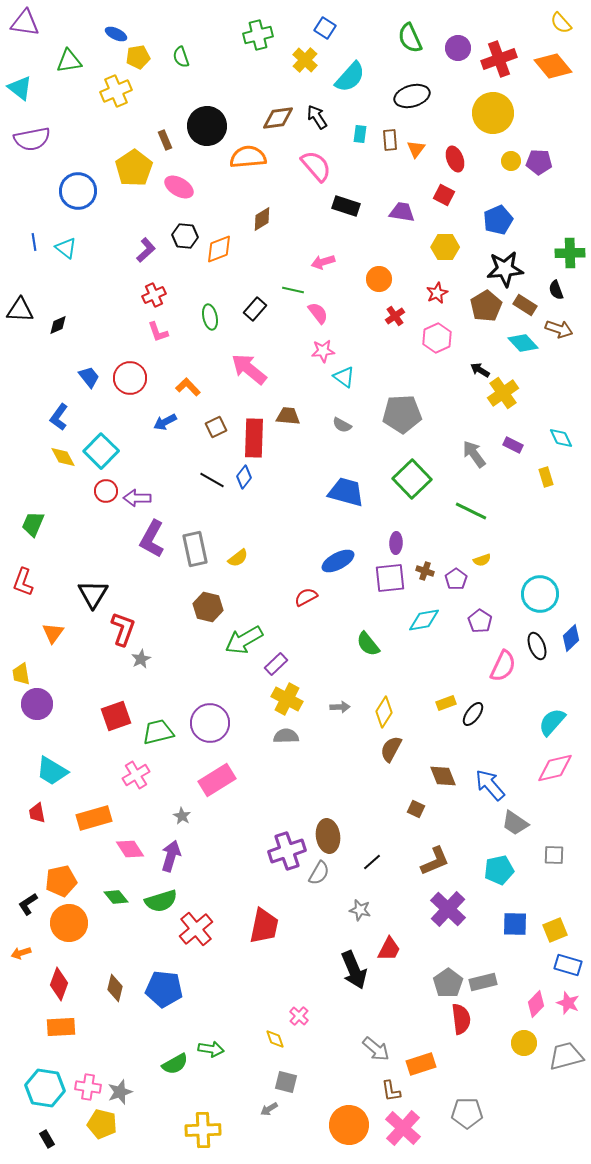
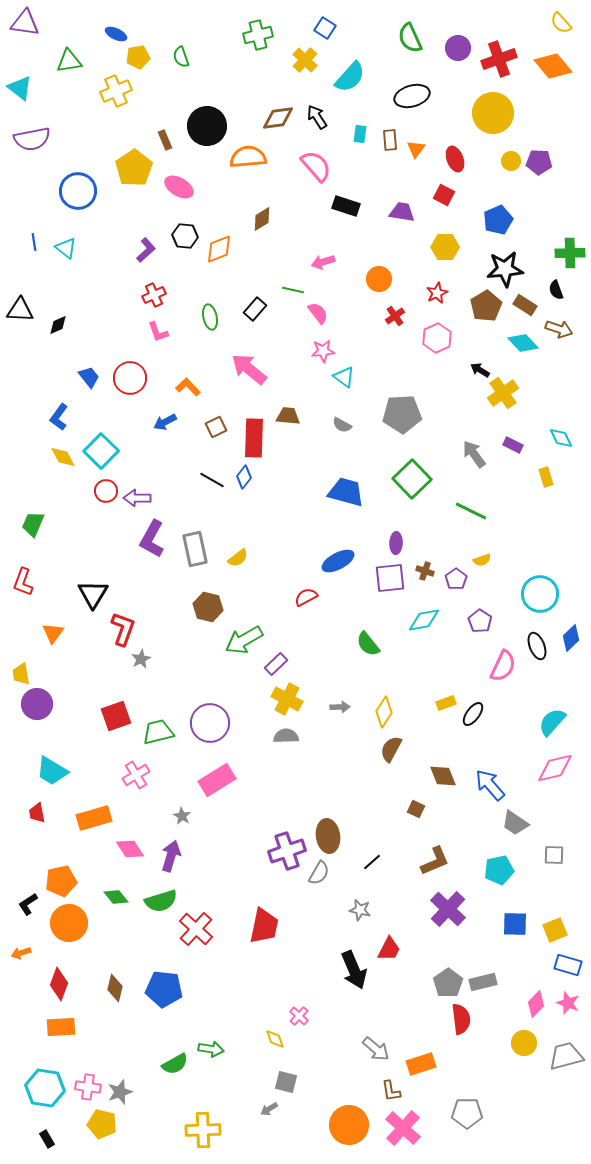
red cross at (196, 929): rotated 8 degrees counterclockwise
